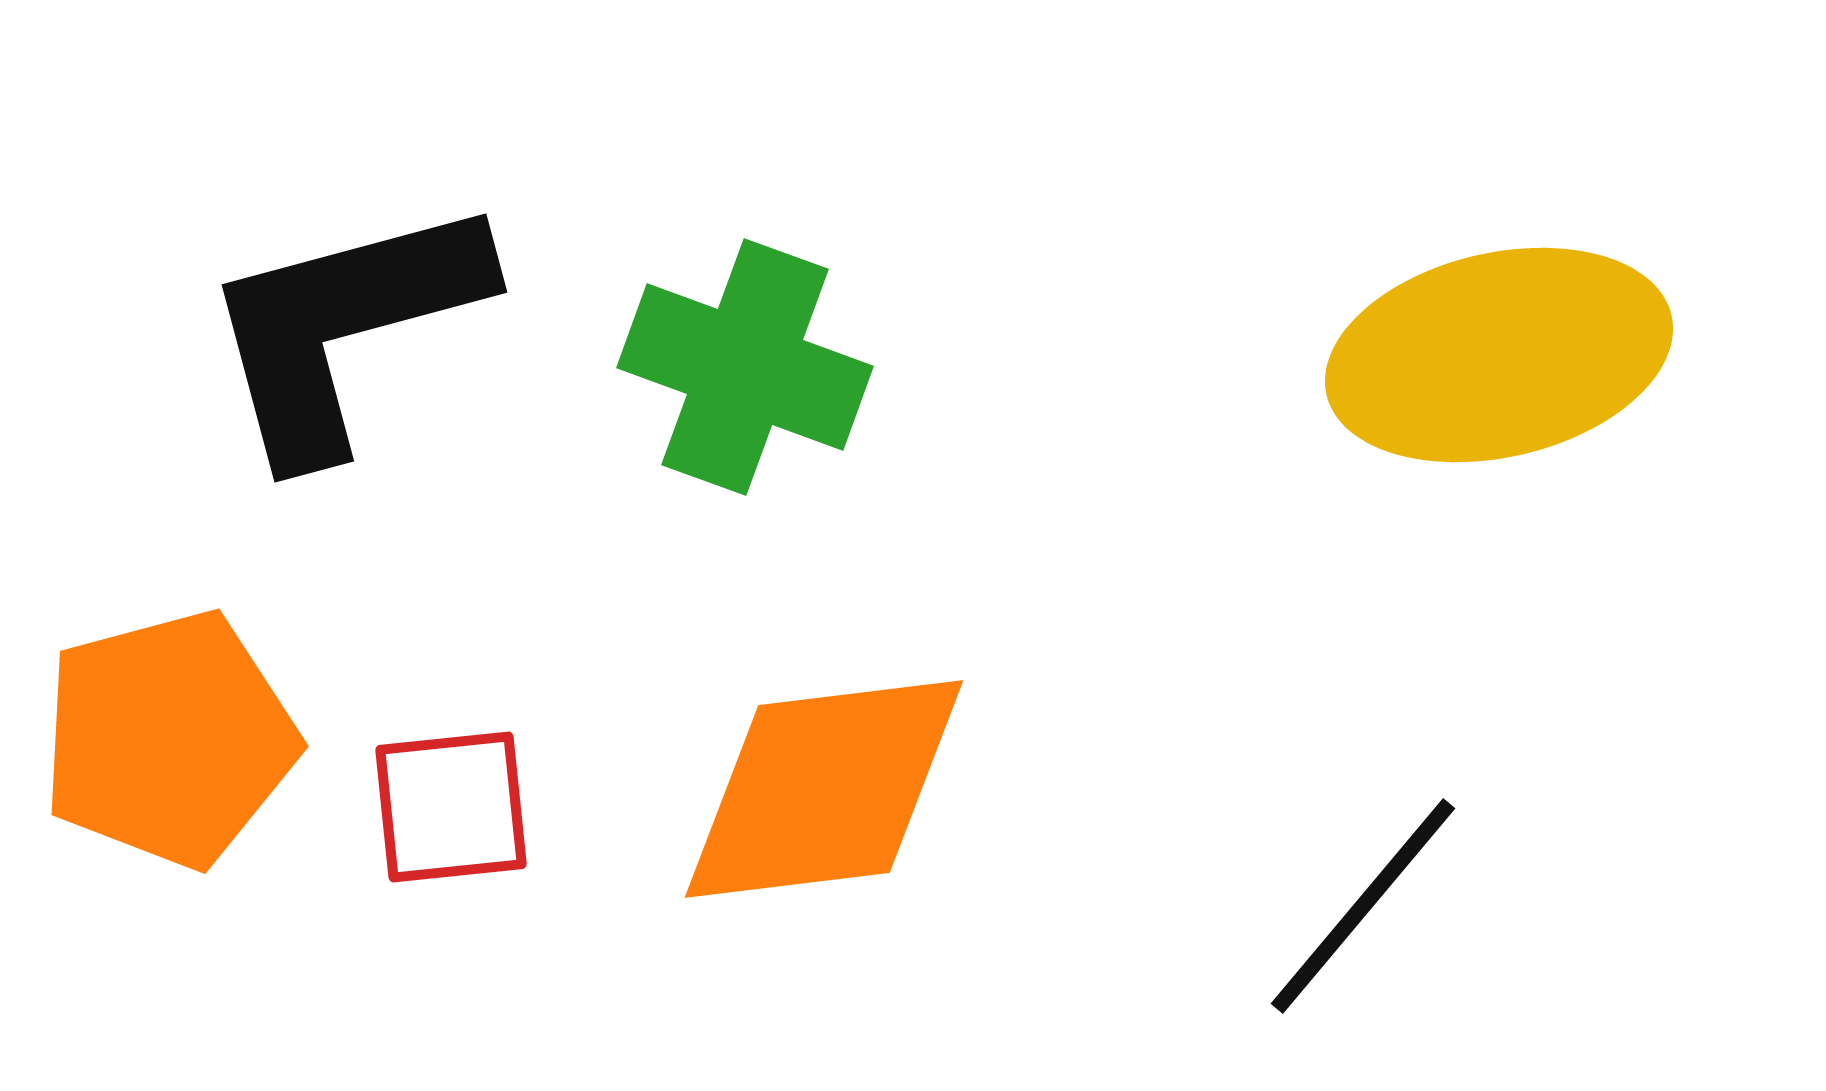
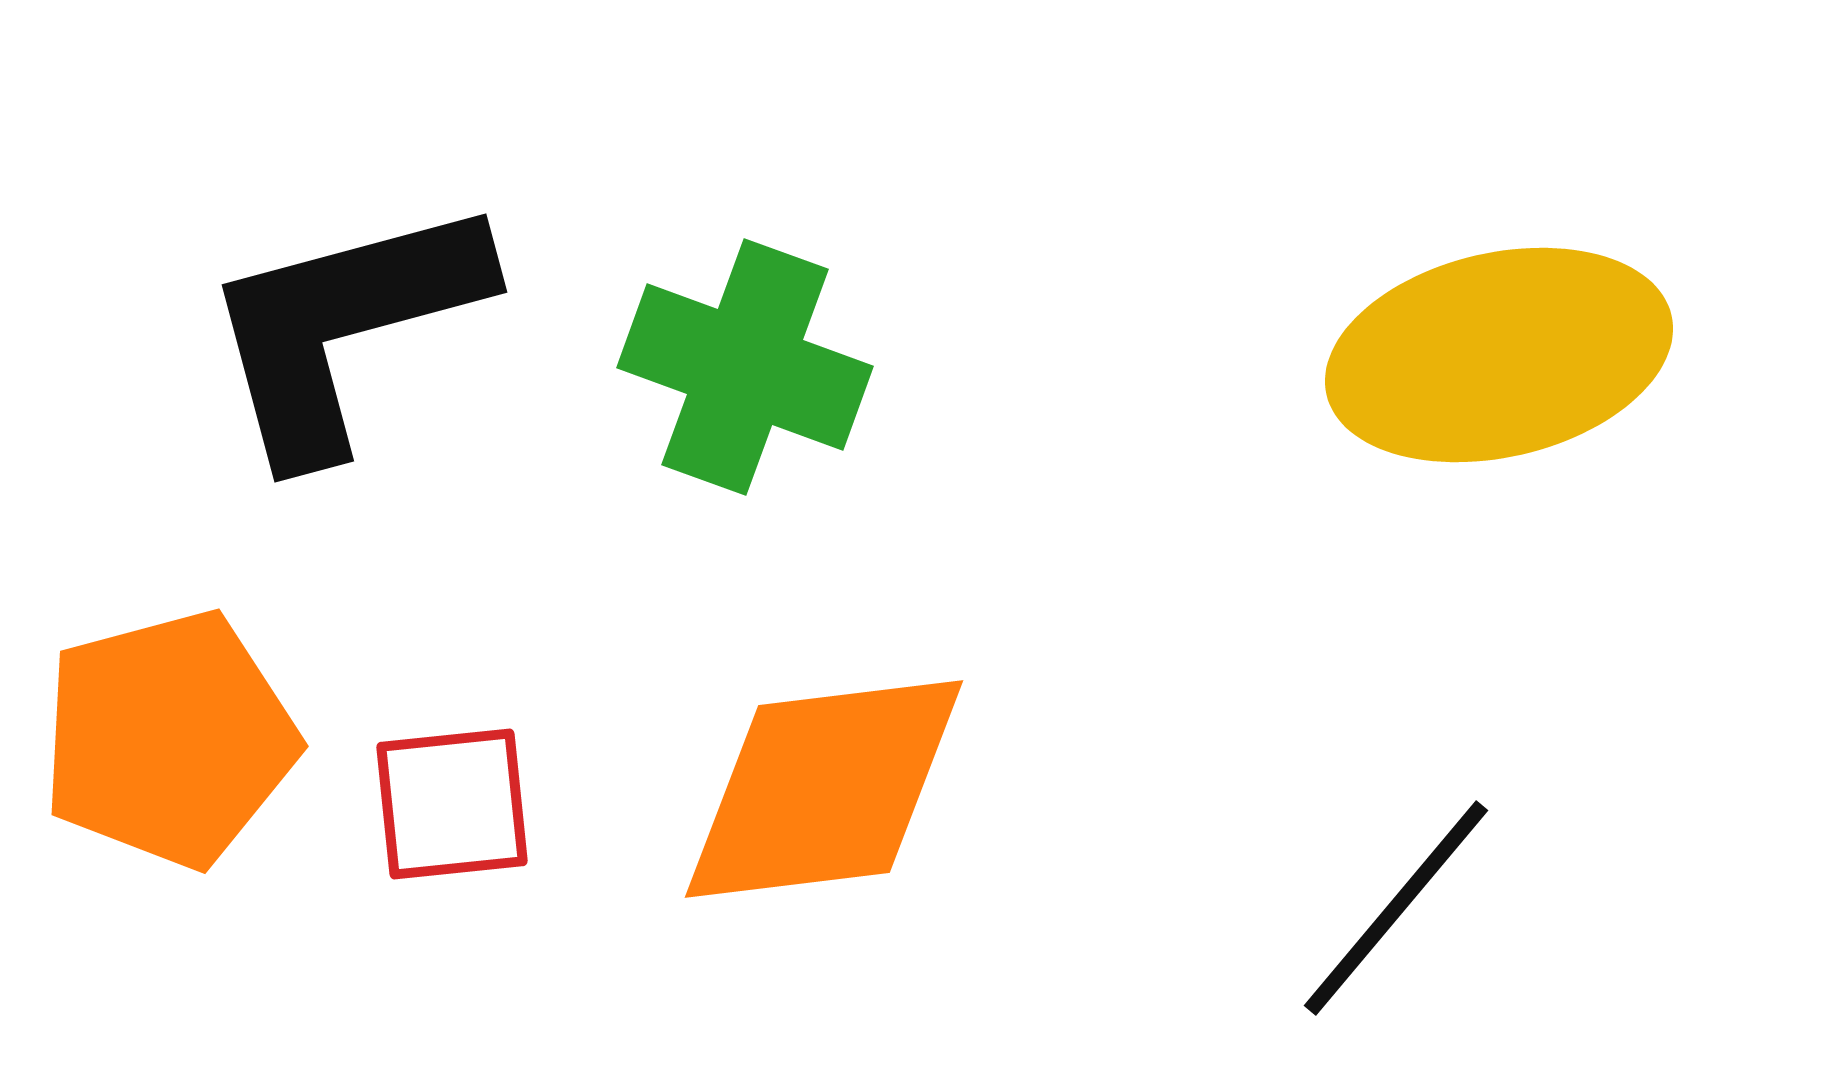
red square: moved 1 px right, 3 px up
black line: moved 33 px right, 2 px down
